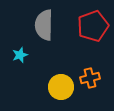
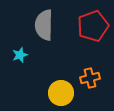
yellow circle: moved 6 px down
